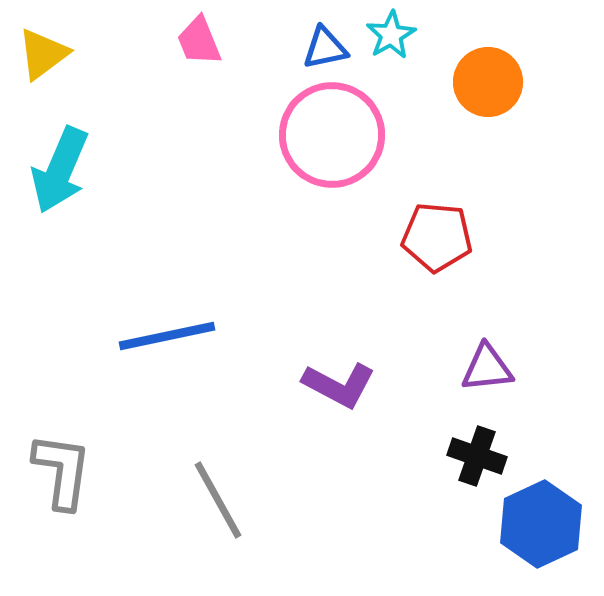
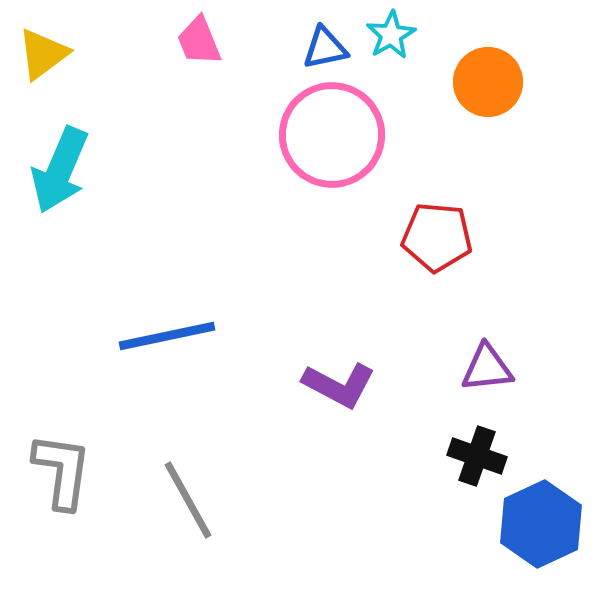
gray line: moved 30 px left
